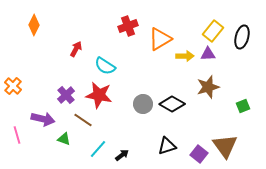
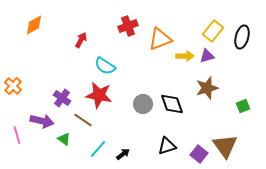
orange diamond: rotated 35 degrees clockwise
orange triangle: rotated 10 degrees clockwise
red arrow: moved 5 px right, 9 px up
purple triangle: moved 1 px left, 2 px down; rotated 14 degrees counterclockwise
brown star: moved 1 px left, 1 px down
purple cross: moved 4 px left, 3 px down; rotated 12 degrees counterclockwise
black diamond: rotated 40 degrees clockwise
purple arrow: moved 1 px left, 2 px down
green triangle: rotated 16 degrees clockwise
black arrow: moved 1 px right, 1 px up
